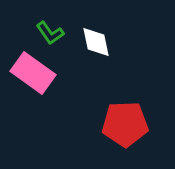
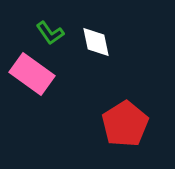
pink rectangle: moved 1 px left, 1 px down
red pentagon: rotated 30 degrees counterclockwise
